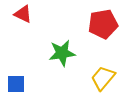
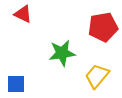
red pentagon: moved 3 px down
yellow trapezoid: moved 6 px left, 2 px up
